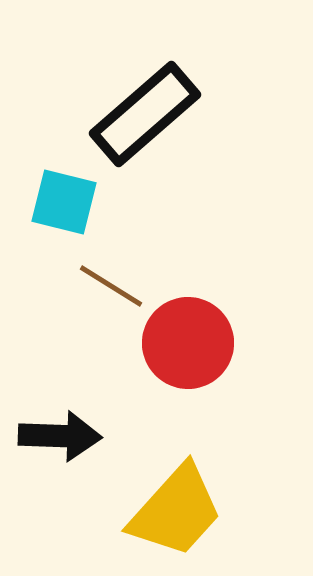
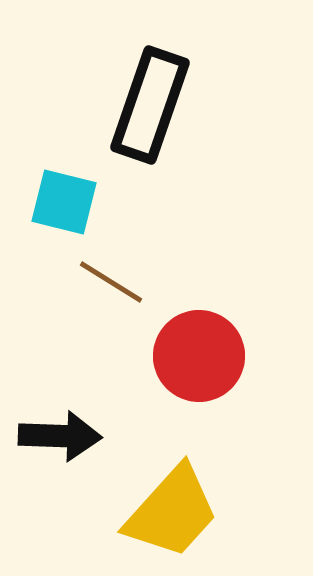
black rectangle: moved 5 px right, 9 px up; rotated 30 degrees counterclockwise
brown line: moved 4 px up
red circle: moved 11 px right, 13 px down
yellow trapezoid: moved 4 px left, 1 px down
